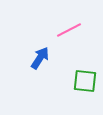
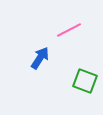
green square: rotated 15 degrees clockwise
